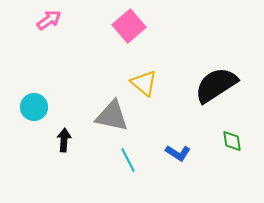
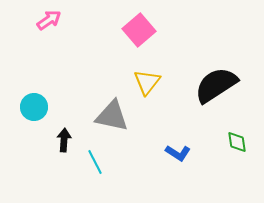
pink square: moved 10 px right, 4 px down
yellow triangle: moved 3 px right, 1 px up; rotated 28 degrees clockwise
green diamond: moved 5 px right, 1 px down
cyan line: moved 33 px left, 2 px down
